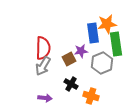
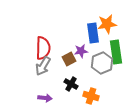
green rectangle: moved 8 px down
